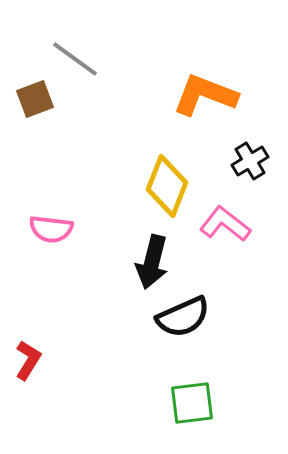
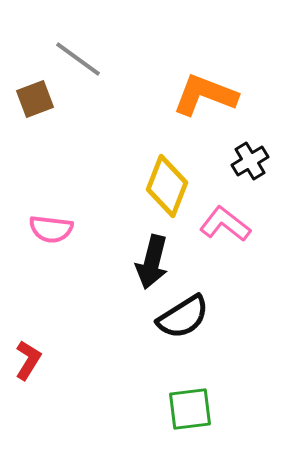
gray line: moved 3 px right
black semicircle: rotated 8 degrees counterclockwise
green square: moved 2 px left, 6 px down
